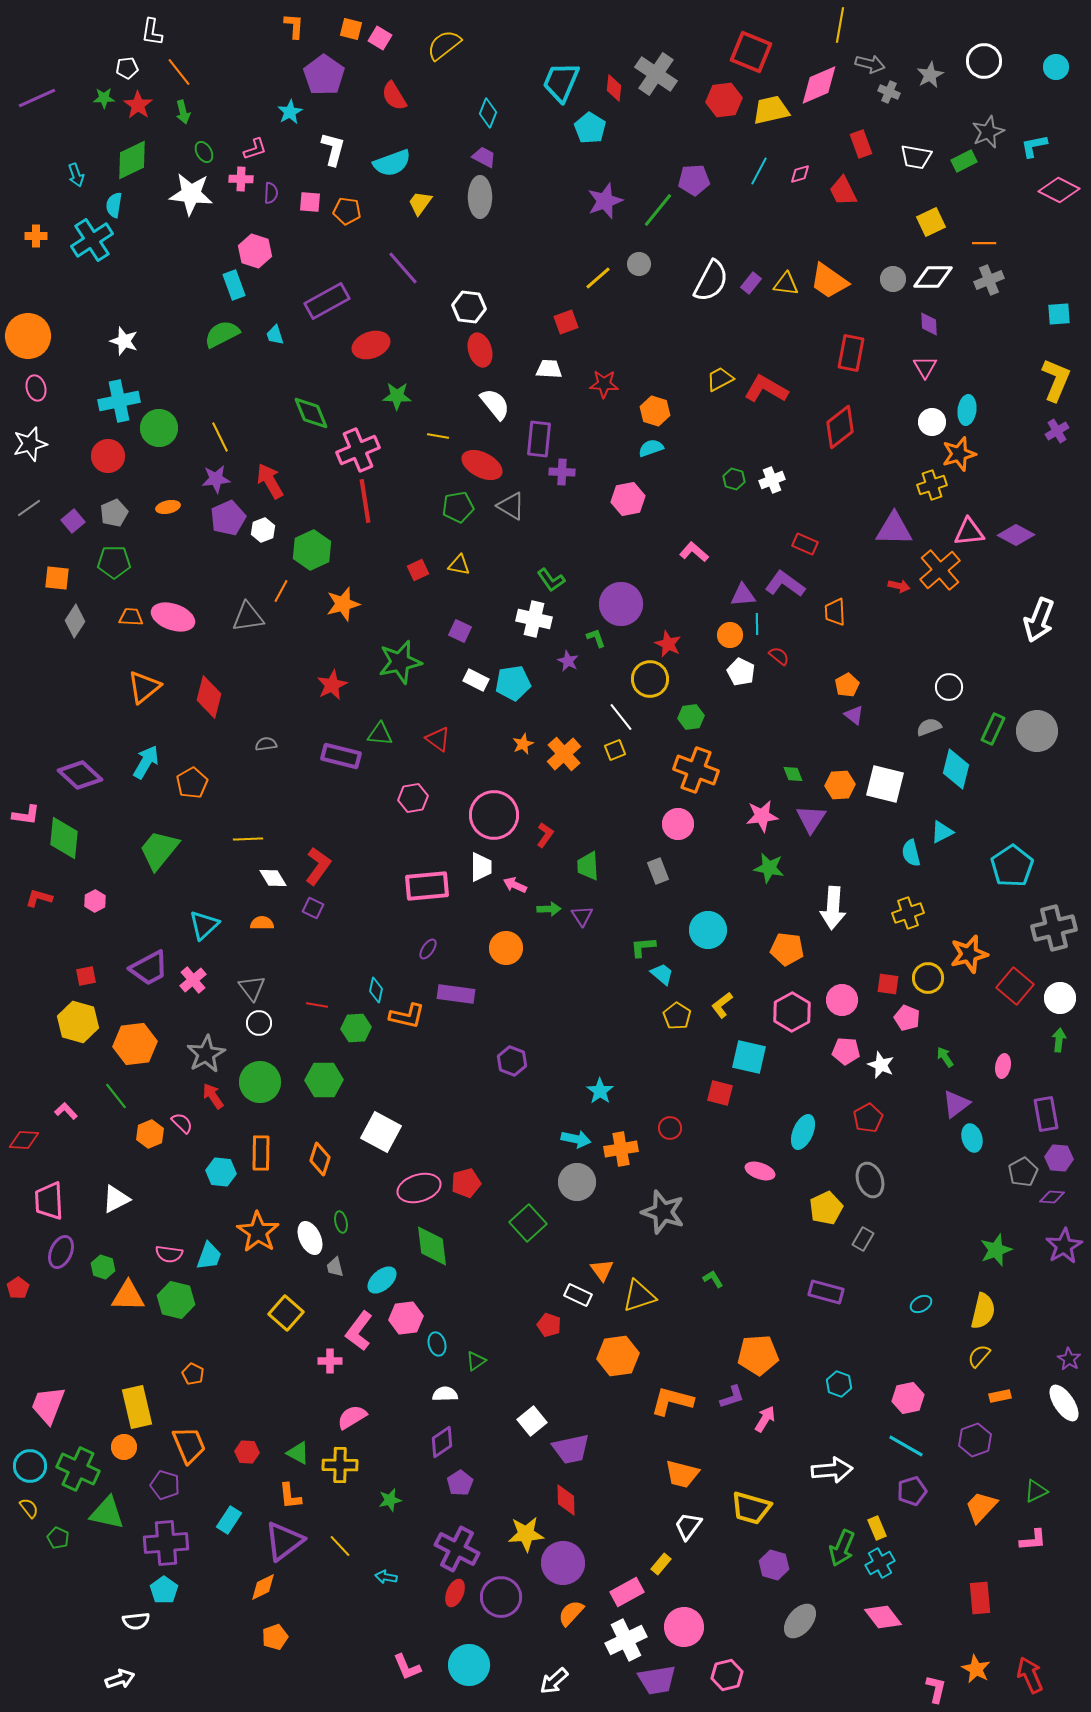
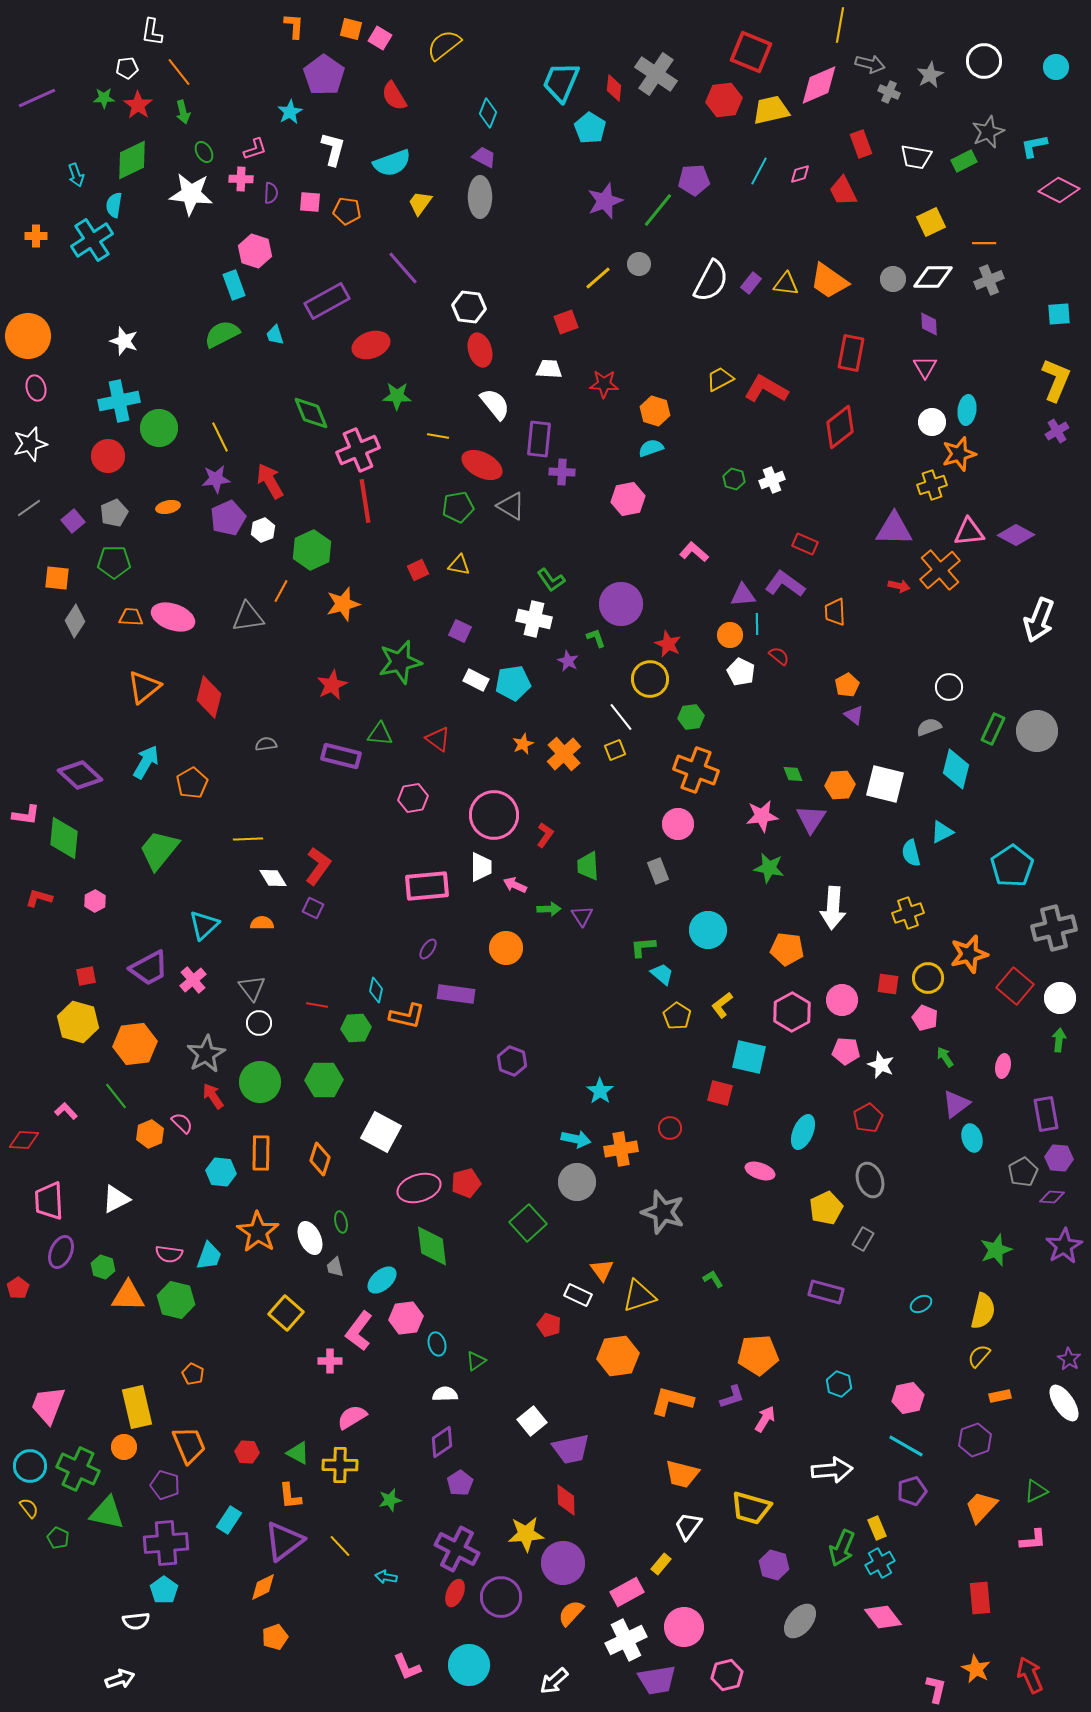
pink pentagon at (907, 1018): moved 18 px right
